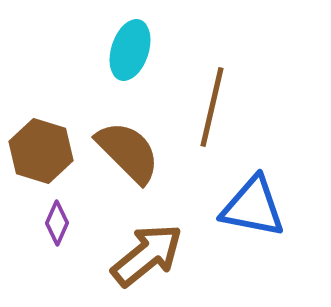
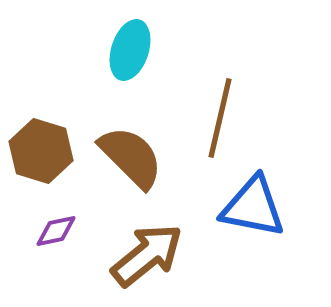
brown line: moved 8 px right, 11 px down
brown semicircle: moved 3 px right, 5 px down
purple diamond: moved 1 px left, 8 px down; rotated 54 degrees clockwise
